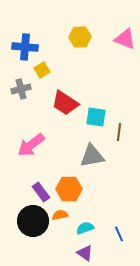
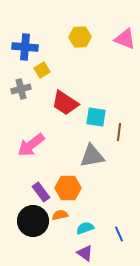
orange hexagon: moved 1 px left, 1 px up
